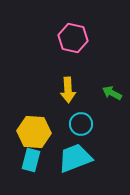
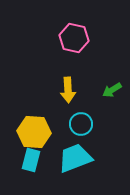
pink hexagon: moved 1 px right
green arrow: moved 3 px up; rotated 60 degrees counterclockwise
